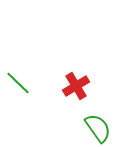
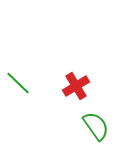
green semicircle: moved 2 px left, 2 px up
